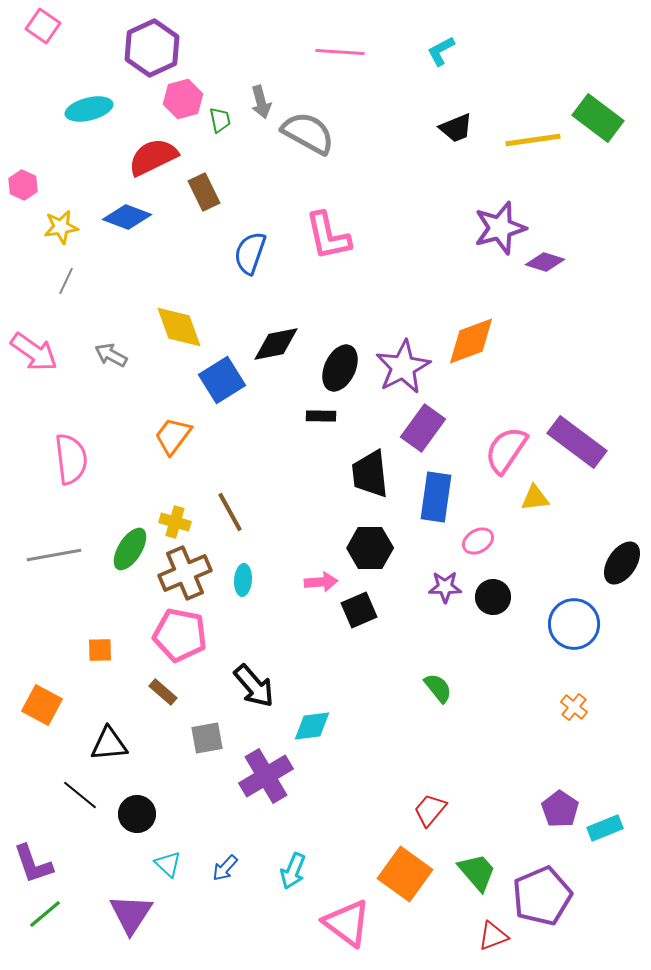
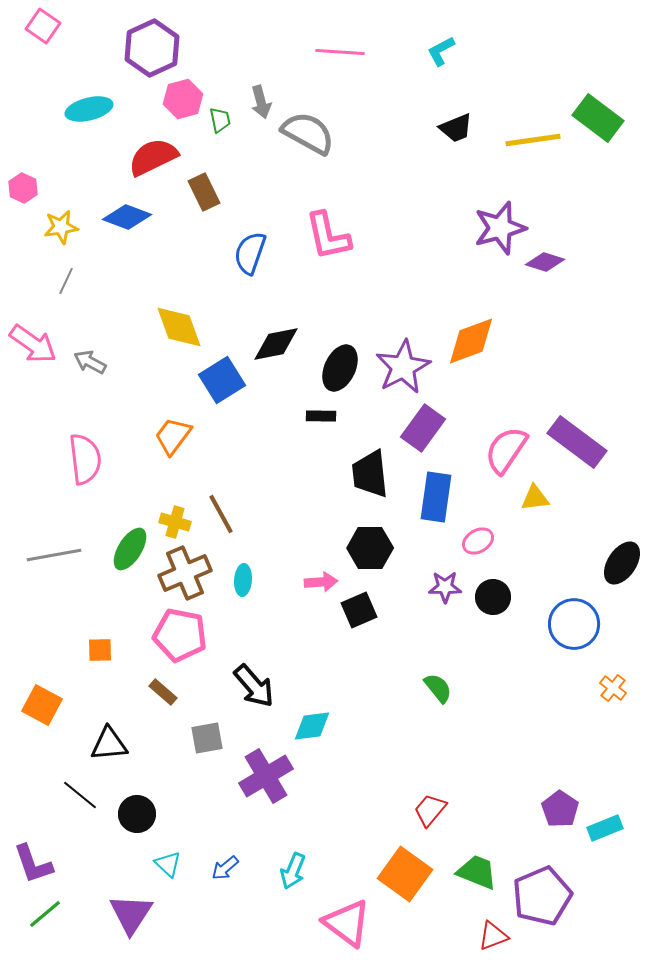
pink hexagon at (23, 185): moved 3 px down
pink arrow at (34, 352): moved 1 px left, 8 px up
gray arrow at (111, 355): moved 21 px left, 7 px down
pink semicircle at (71, 459): moved 14 px right
brown line at (230, 512): moved 9 px left, 2 px down
orange cross at (574, 707): moved 39 px right, 19 px up
blue arrow at (225, 868): rotated 8 degrees clockwise
green trapezoid at (477, 872): rotated 27 degrees counterclockwise
